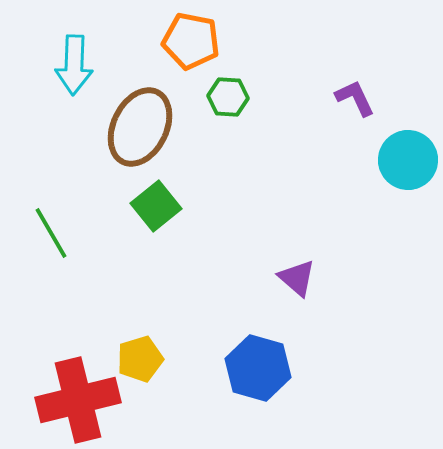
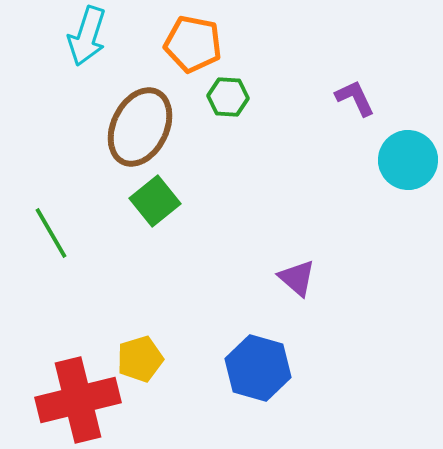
orange pentagon: moved 2 px right, 3 px down
cyan arrow: moved 13 px right, 29 px up; rotated 16 degrees clockwise
green square: moved 1 px left, 5 px up
